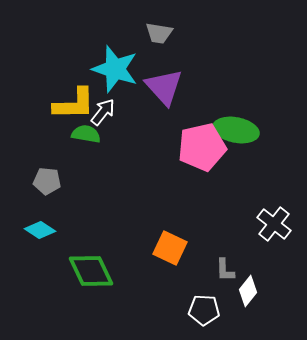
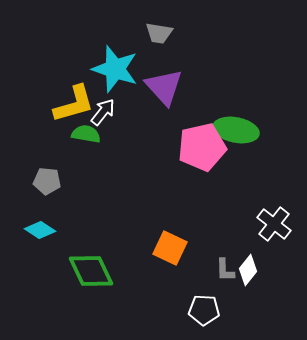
yellow L-shape: rotated 15 degrees counterclockwise
white diamond: moved 21 px up
